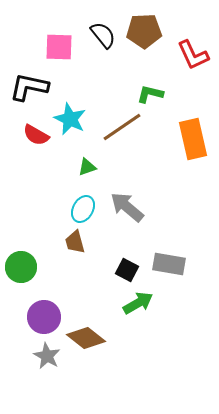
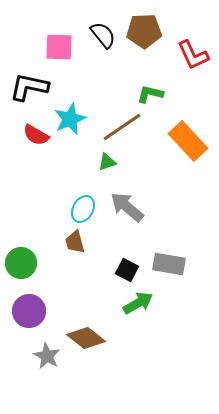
cyan star: rotated 24 degrees clockwise
orange rectangle: moved 5 px left, 2 px down; rotated 30 degrees counterclockwise
green triangle: moved 20 px right, 5 px up
green circle: moved 4 px up
purple circle: moved 15 px left, 6 px up
